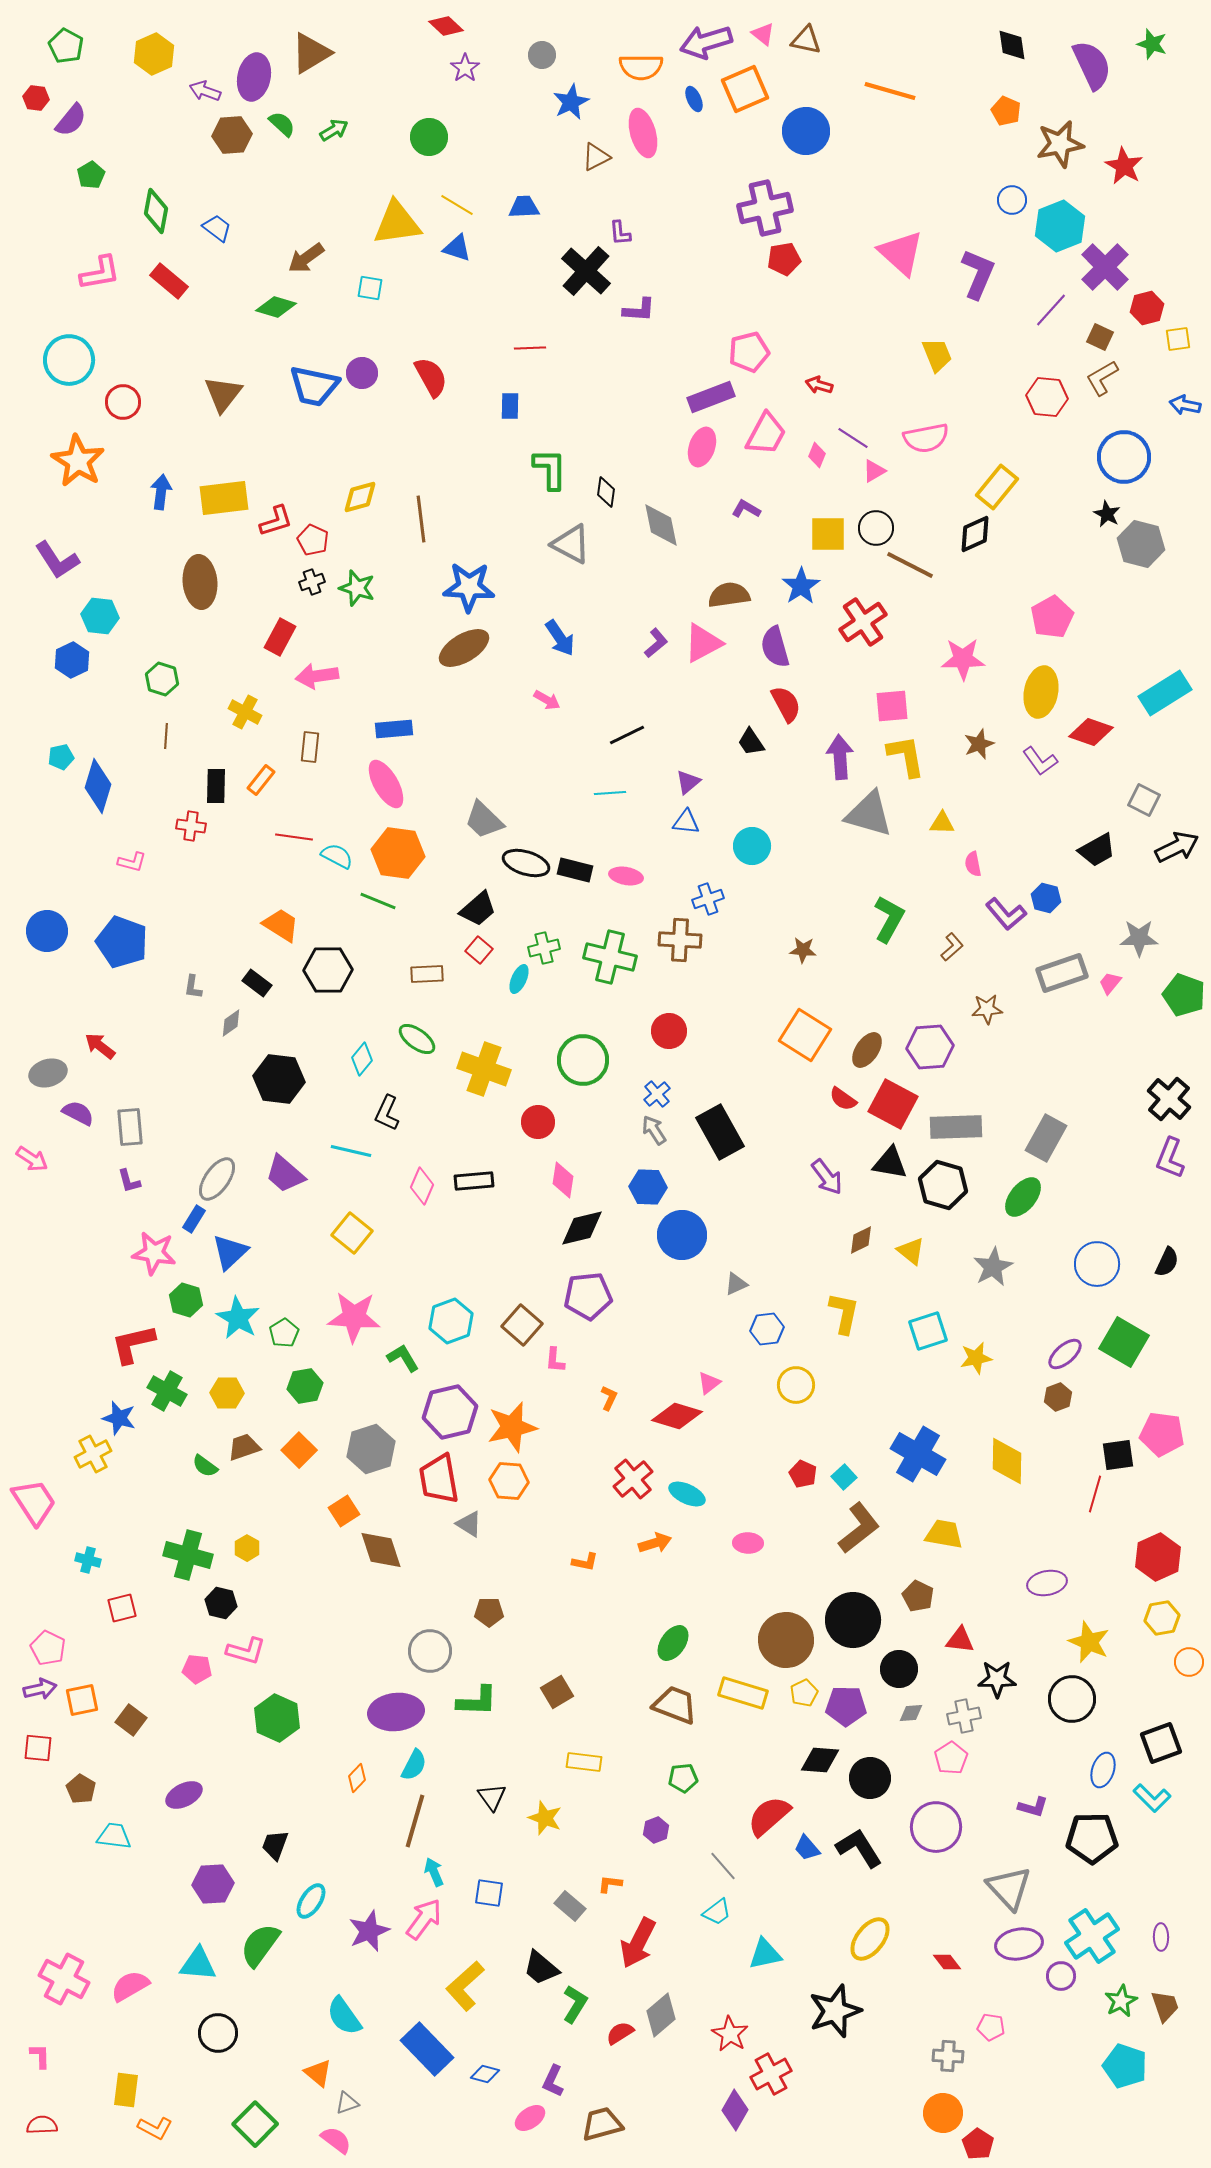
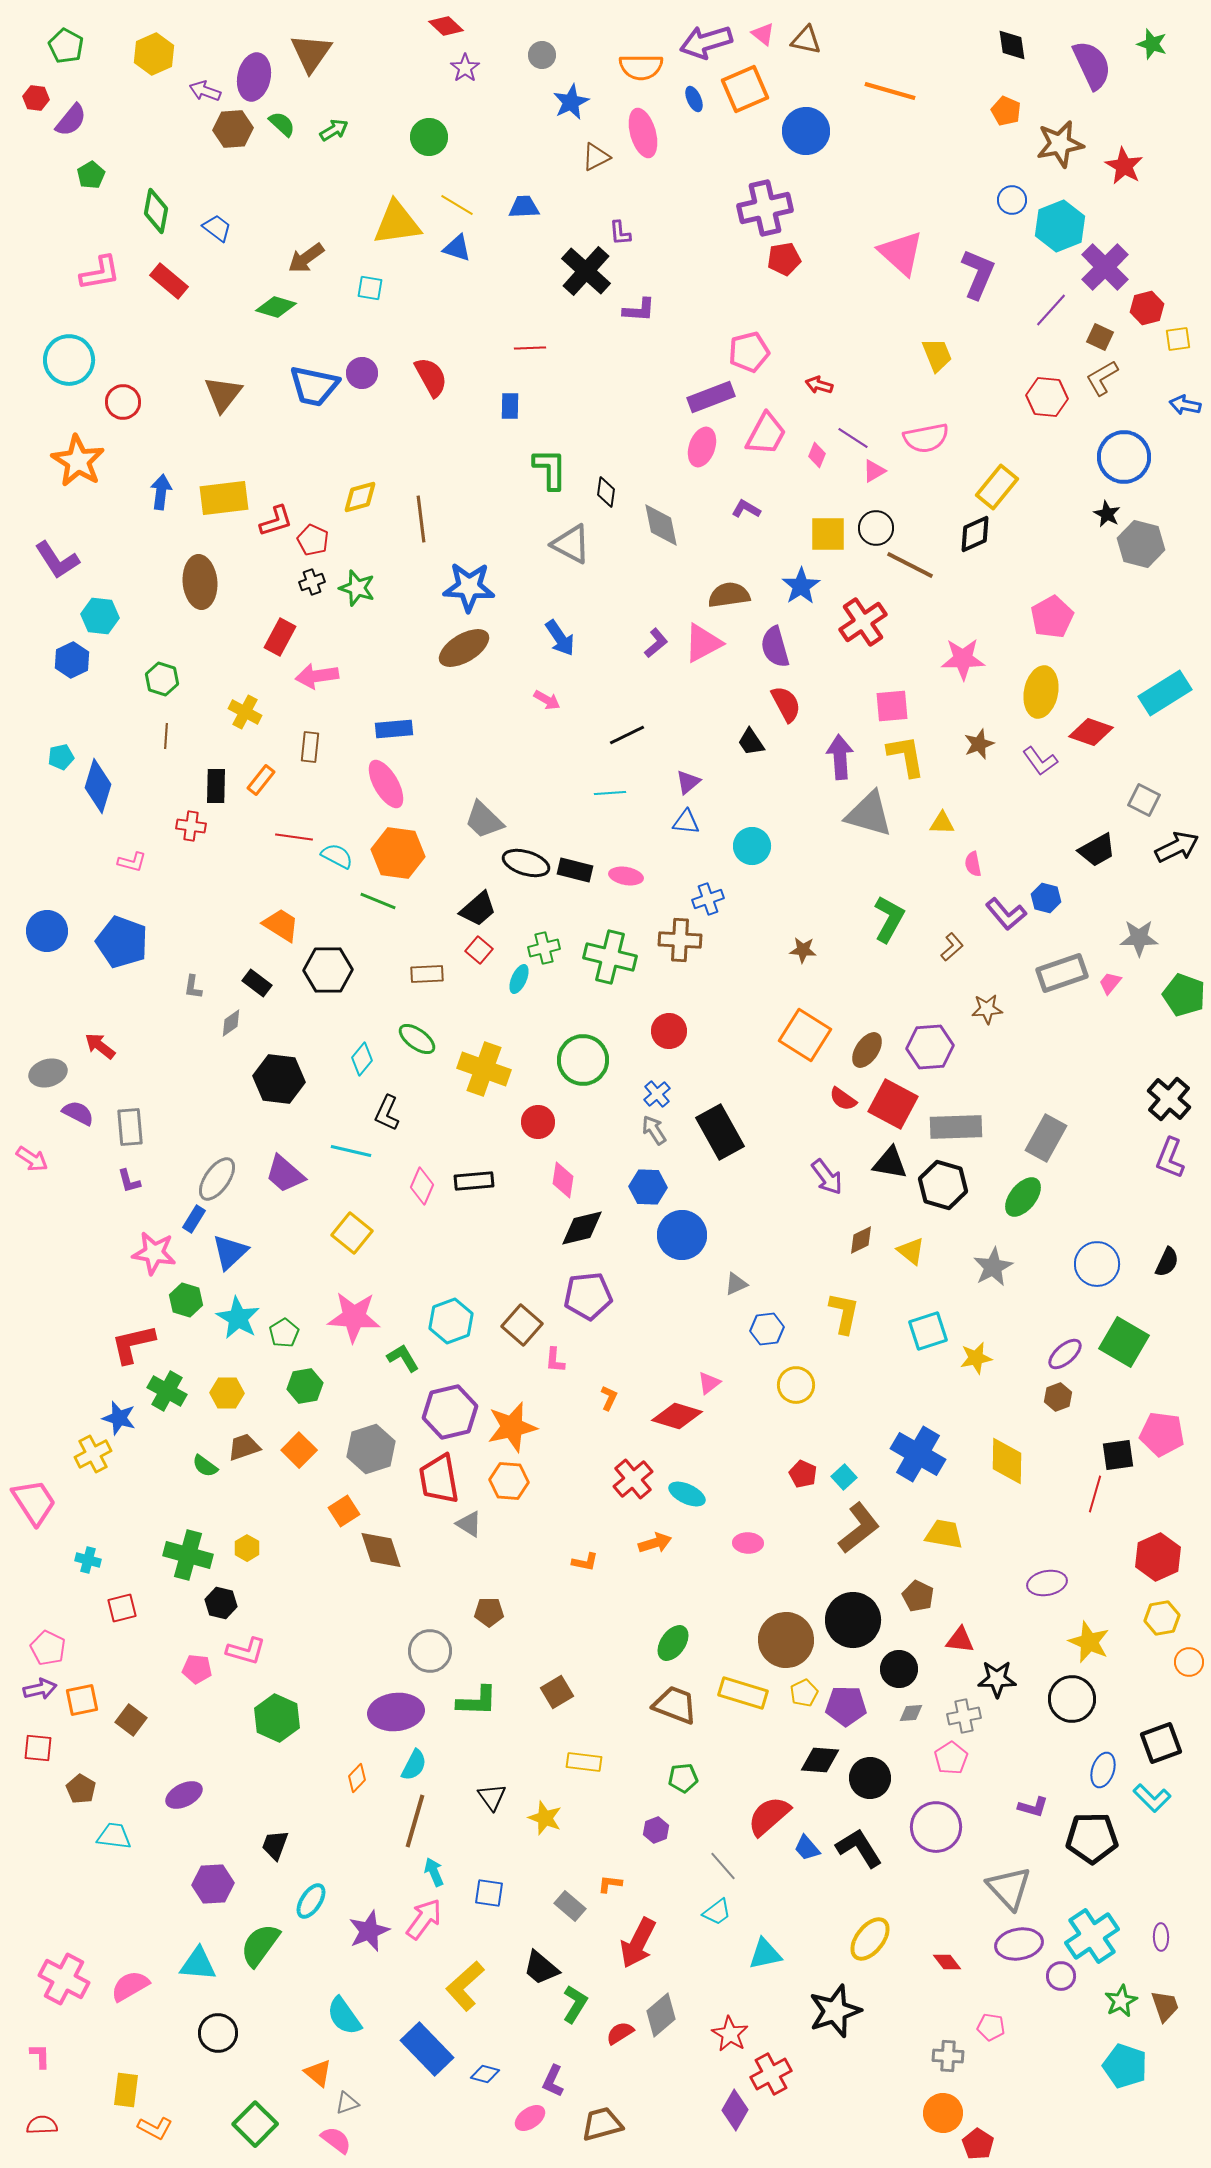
brown triangle at (311, 53): rotated 24 degrees counterclockwise
brown hexagon at (232, 135): moved 1 px right, 6 px up
